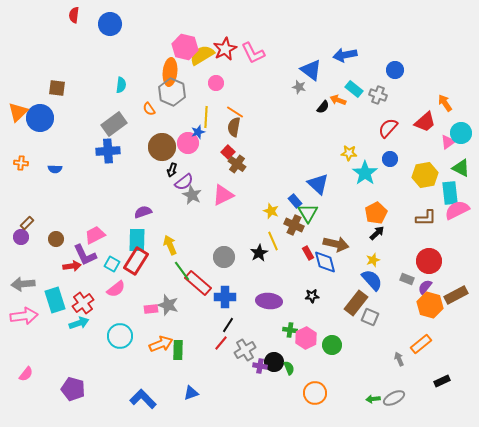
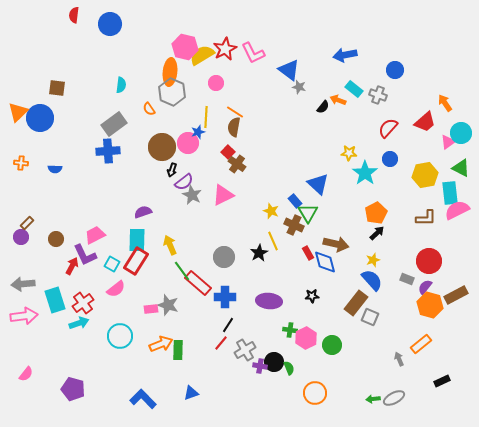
blue triangle at (311, 70): moved 22 px left
red arrow at (72, 266): rotated 54 degrees counterclockwise
